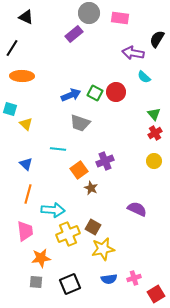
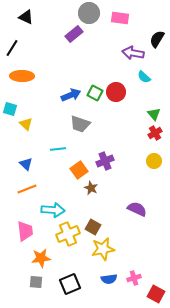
gray trapezoid: moved 1 px down
cyan line: rotated 14 degrees counterclockwise
orange line: moved 1 px left, 5 px up; rotated 54 degrees clockwise
red square: rotated 30 degrees counterclockwise
